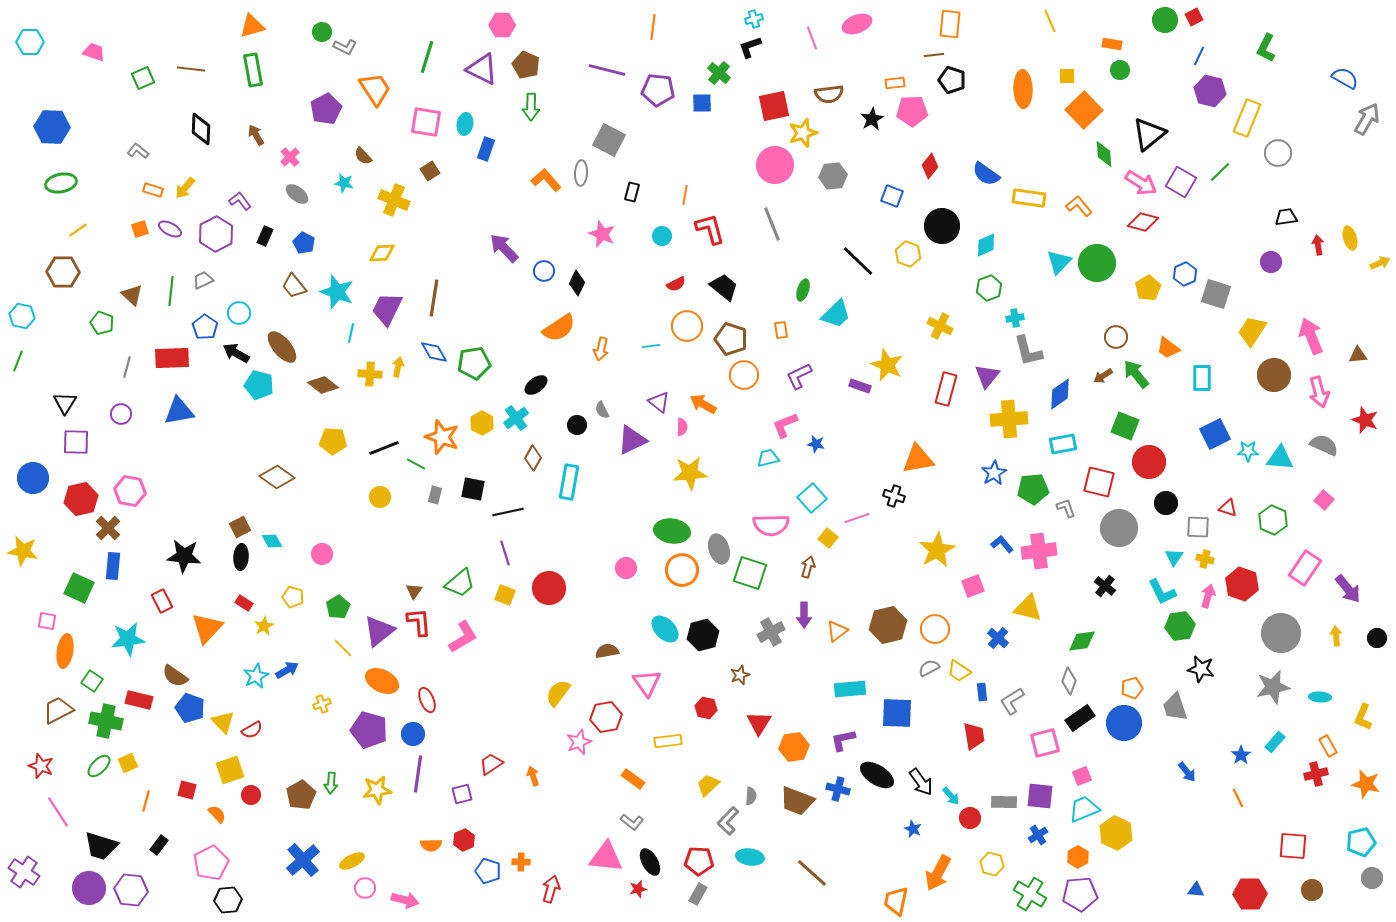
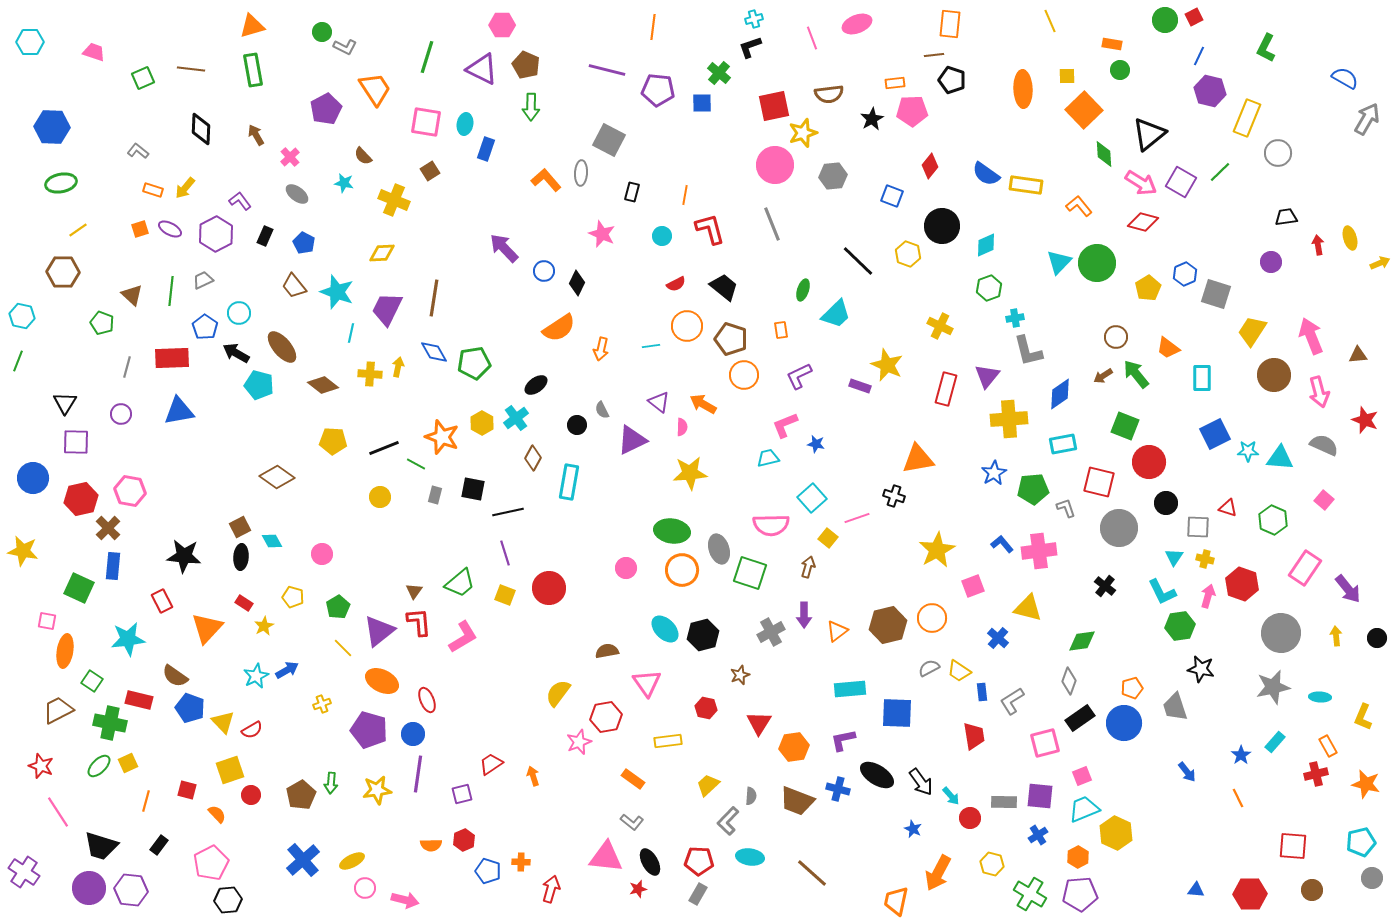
yellow rectangle at (1029, 198): moved 3 px left, 13 px up
orange circle at (935, 629): moved 3 px left, 11 px up
green cross at (106, 721): moved 4 px right, 2 px down
